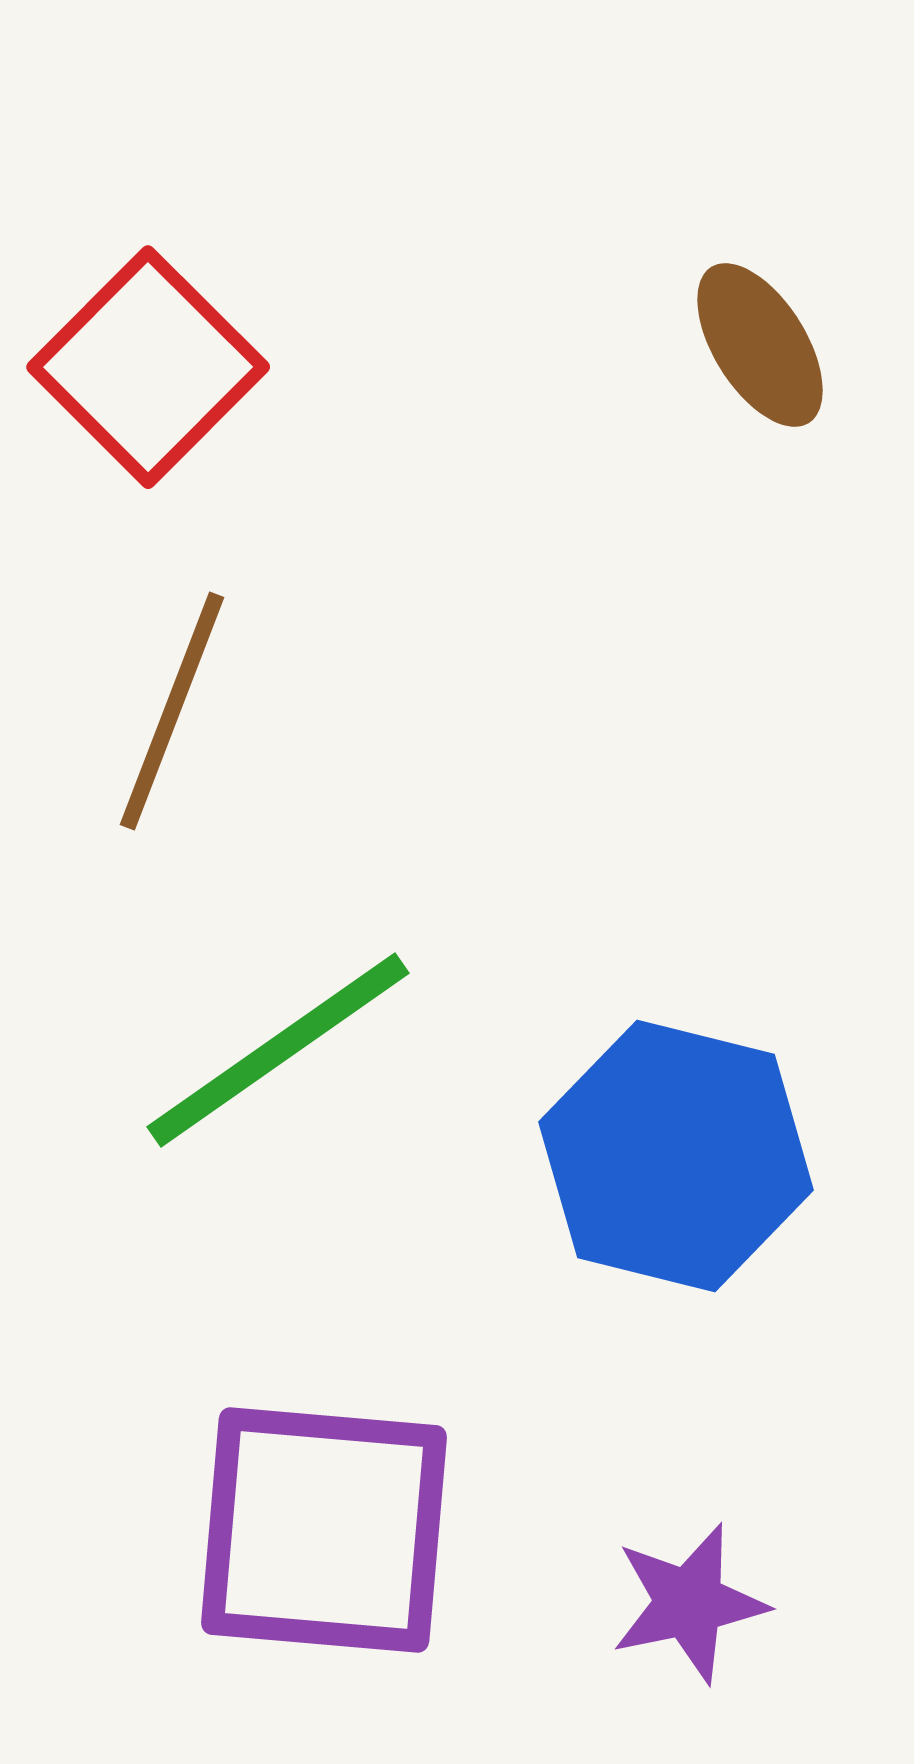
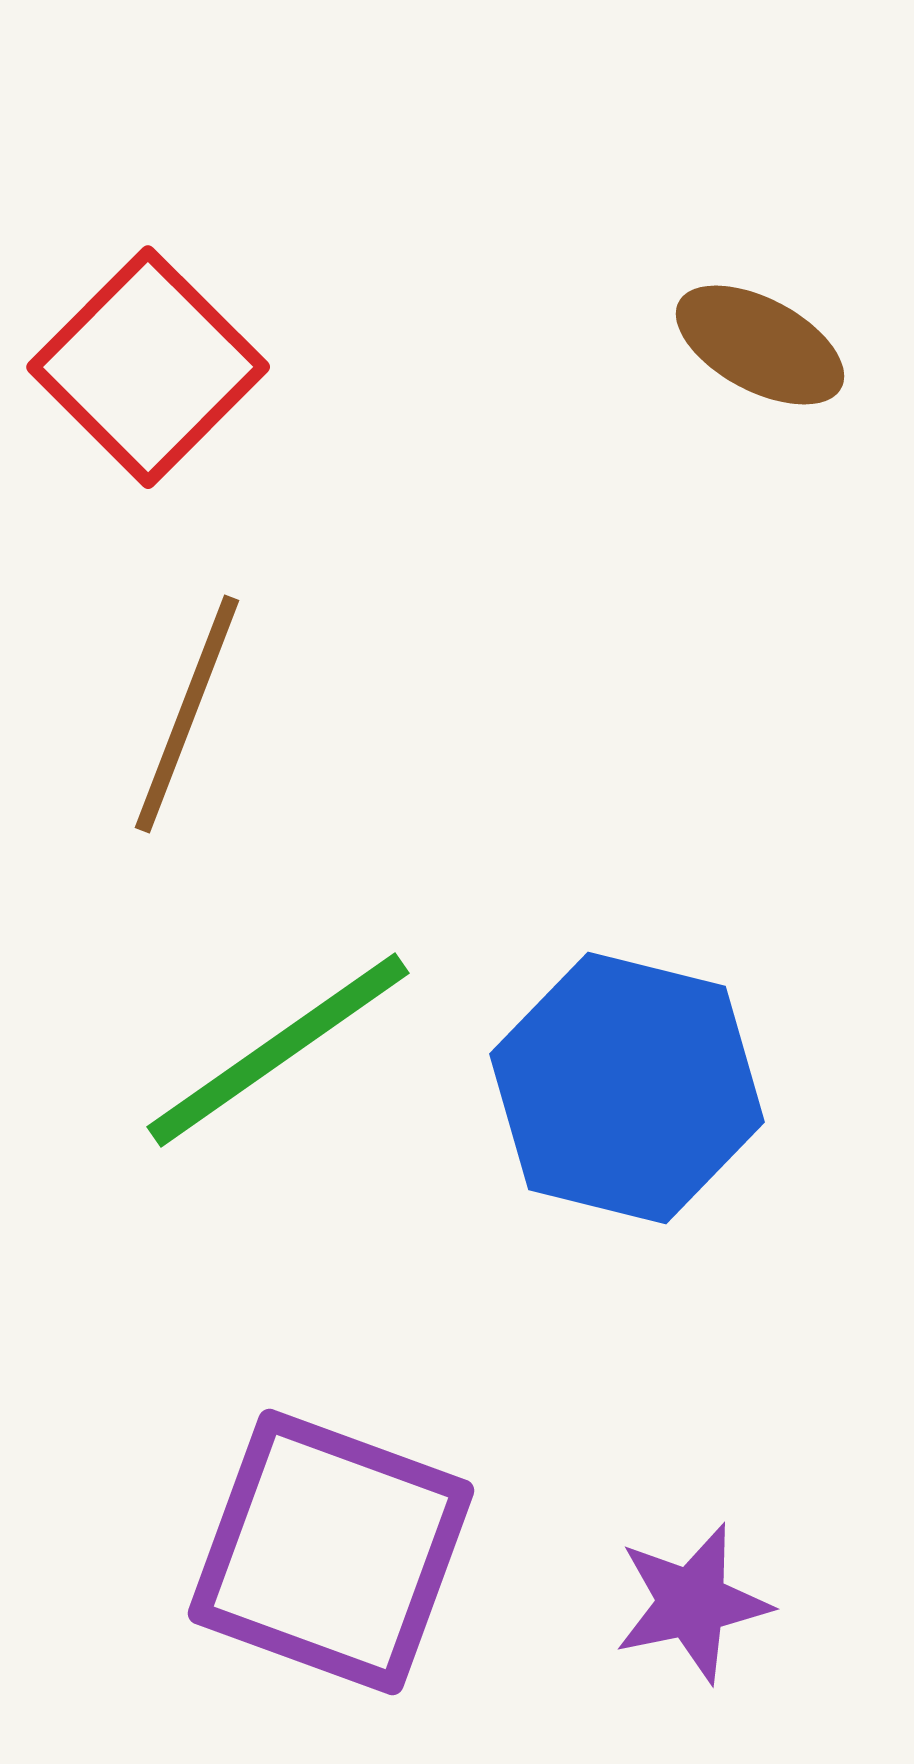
brown ellipse: rotated 30 degrees counterclockwise
brown line: moved 15 px right, 3 px down
blue hexagon: moved 49 px left, 68 px up
purple square: moved 7 px right, 22 px down; rotated 15 degrees clockwise
purple star: moved 3 px right
